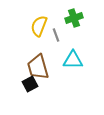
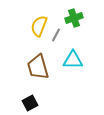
gray line: rotated 48 degrees clockwise
black square: moved 19 px down
